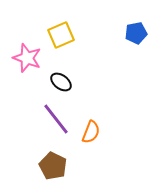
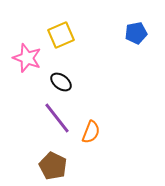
purple line: moved 1 px right, 1 px up
